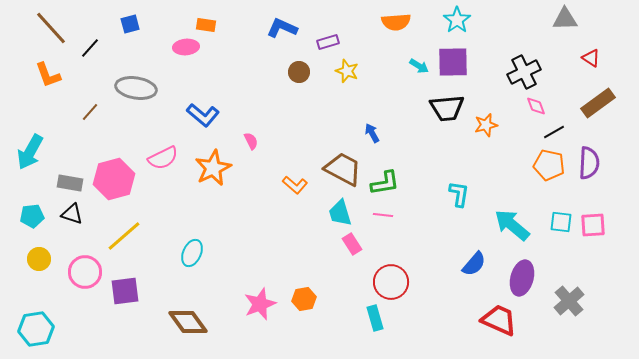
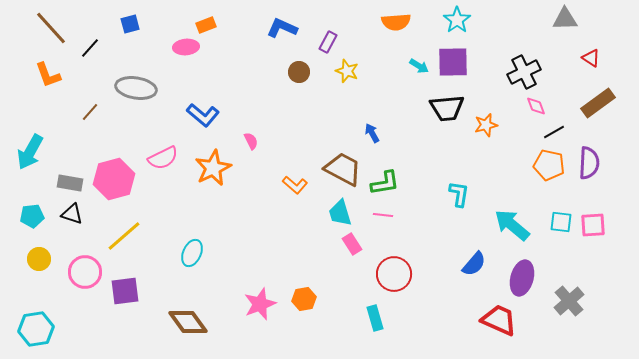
orange rectangle at (206, 25): rotated 30 degrees counterclockwise
purple rectangle at (328, 42): rotated 45 degrees counterclockwise
red circle at (391, 282): moved 3 px right, 8 px up
